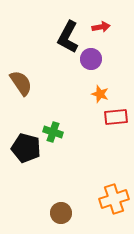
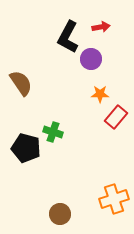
orange star: rotated 18 degrees counterclockwise
red rectangle: rotated 45 degrees counterclockwise
brown circle: moved 1 px left, 1 px down
